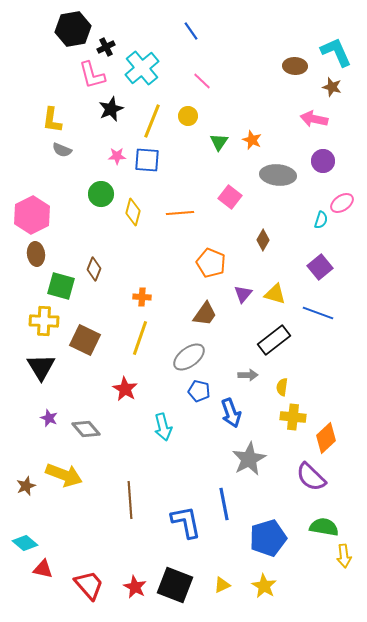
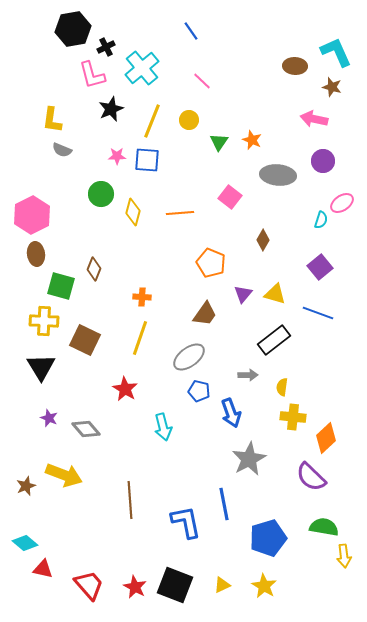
yellow circle at (188, 116): moved 1 px right, 4 px down
